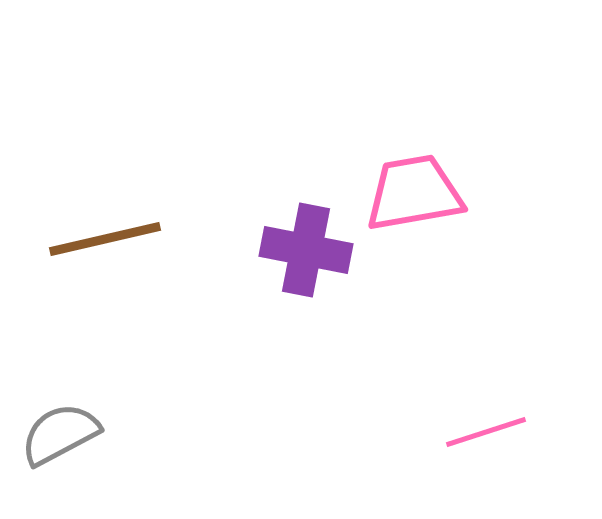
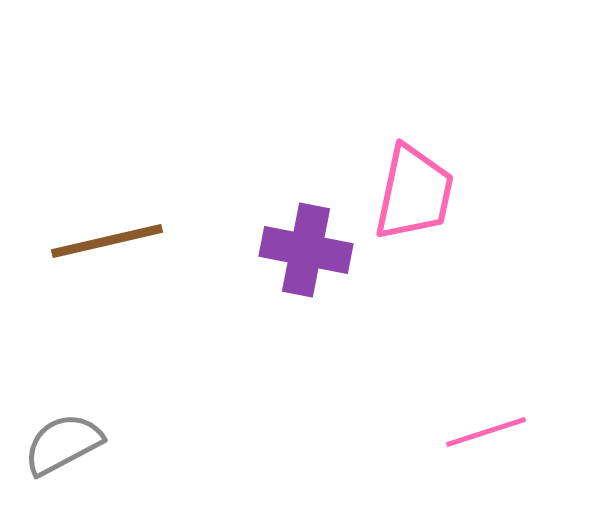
pink trapezoid: rotated 112 degrees clockwise
brown line: moved 2 px right, 2 px down
gray semicircle: moved 3 px right, 10 px down
